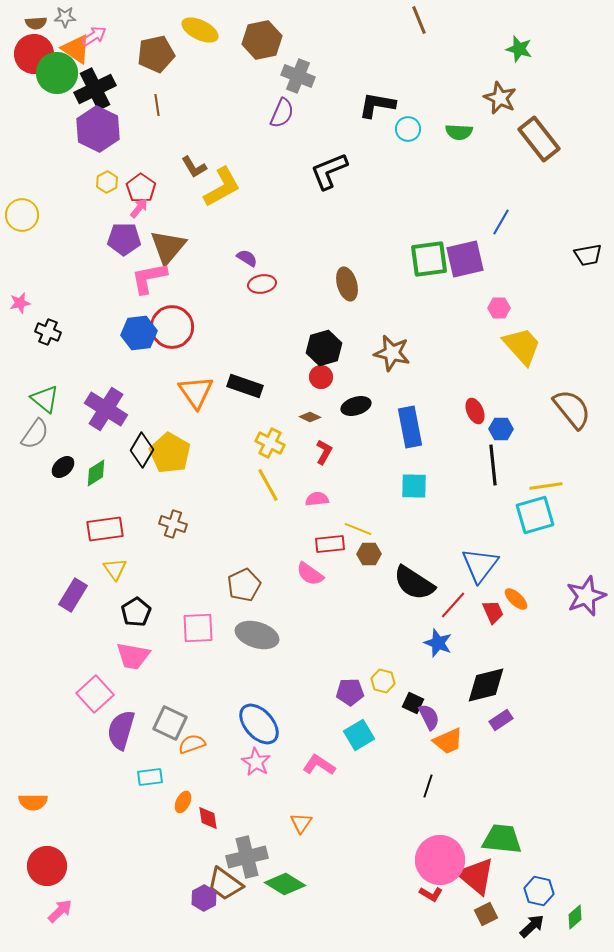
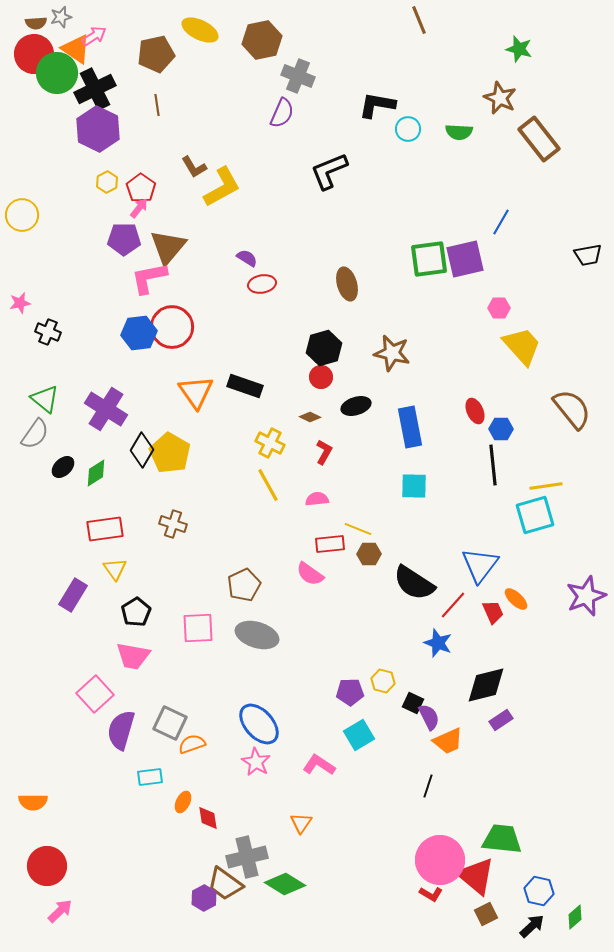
gray star at (65, 17): moved 4 px left; rotated 15 degrees counterclockwise
